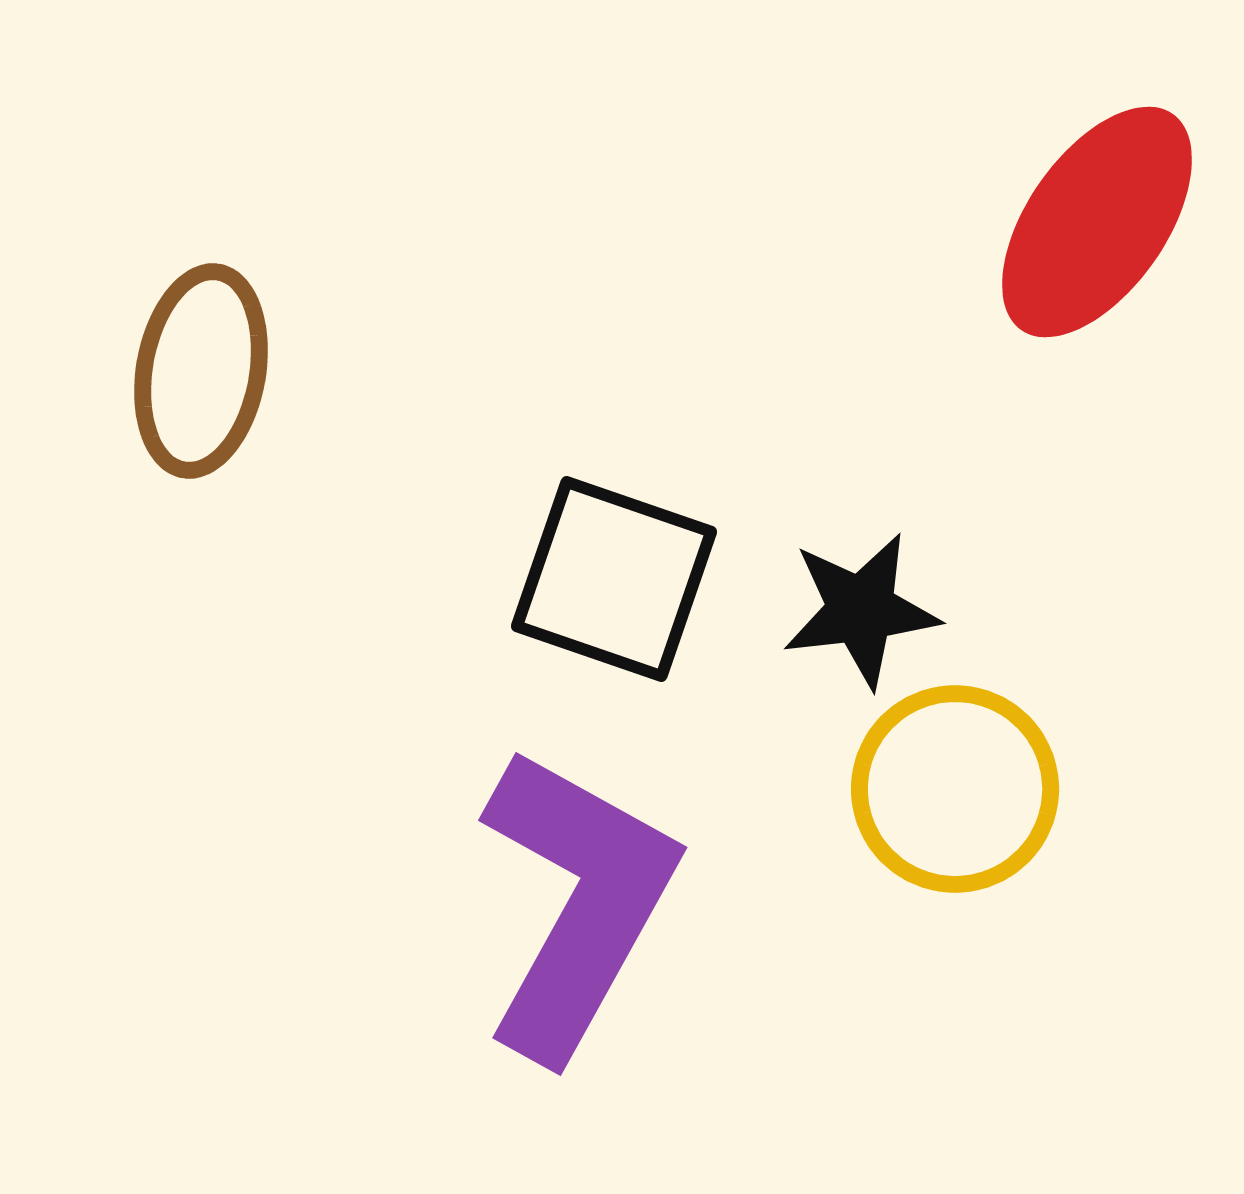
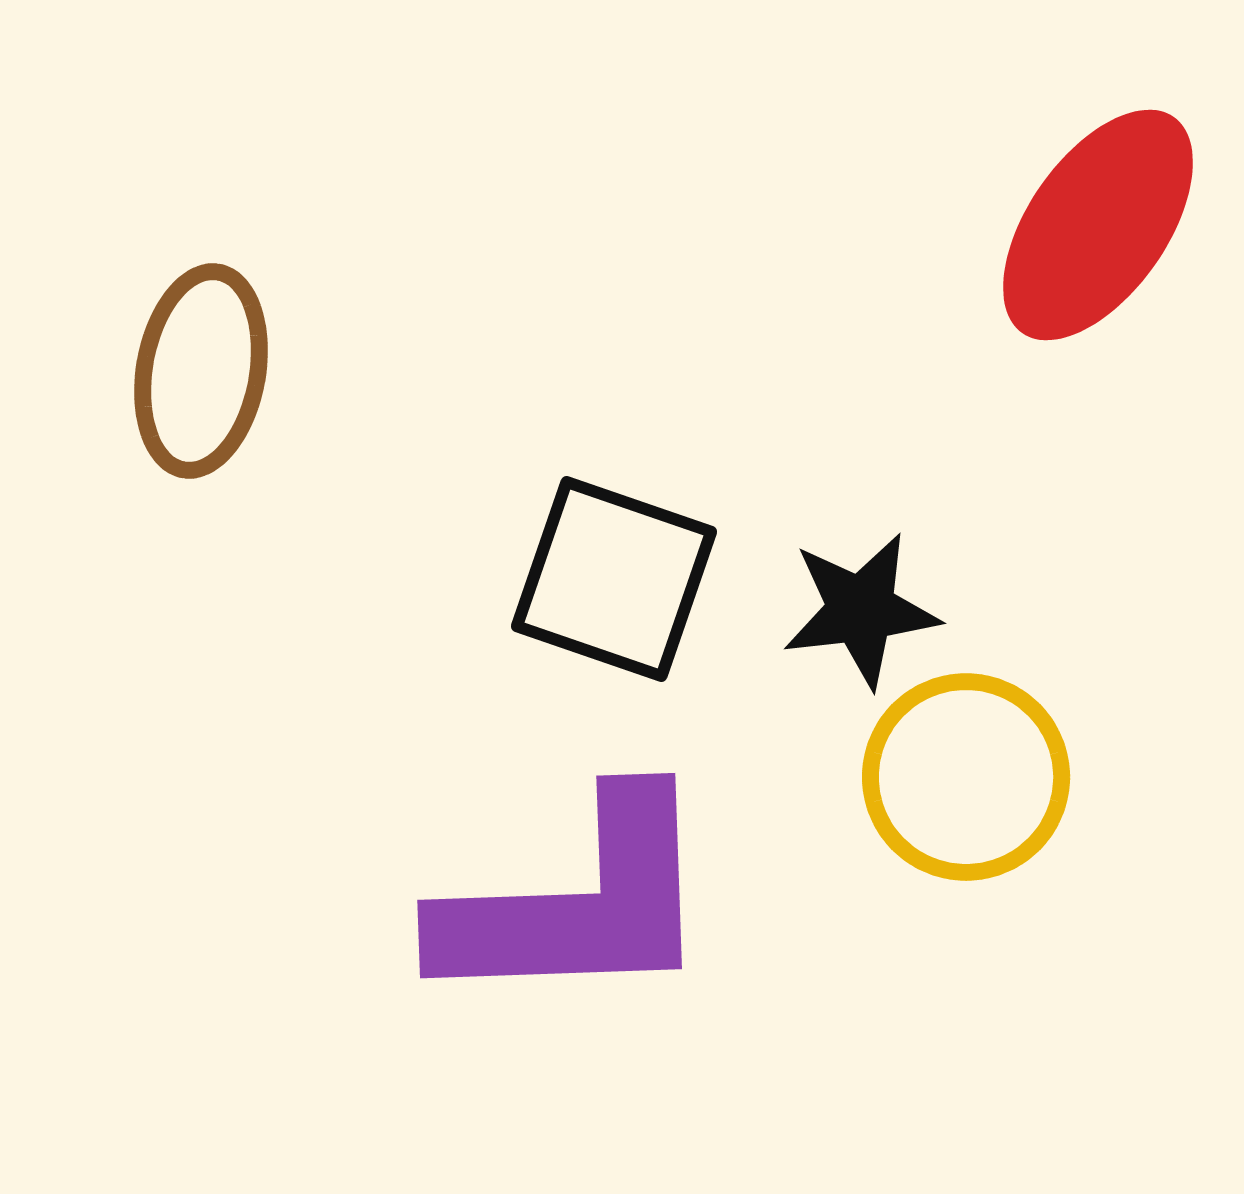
red ellipse: moved 1 px right, 3 px down
yellow circle: moved 11 px right, 12 px up
purple L-shape: rotated 59 degrees clockwise
